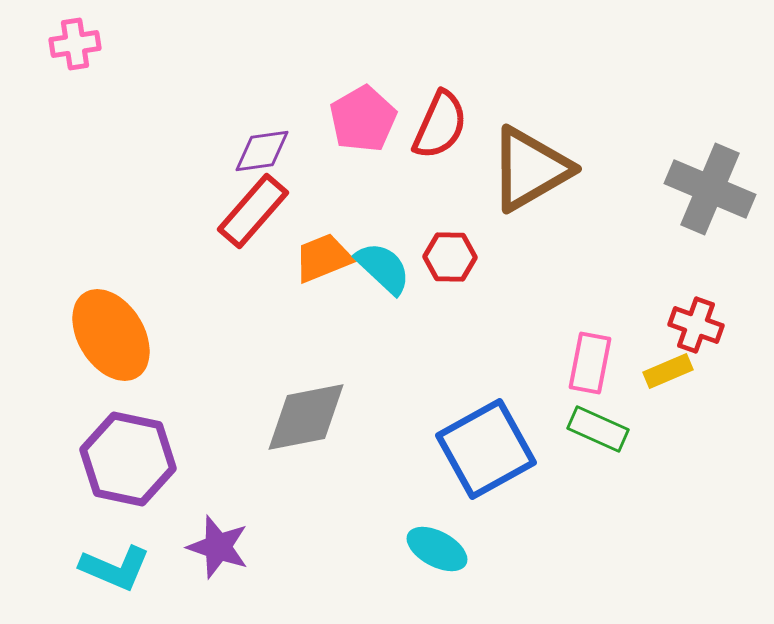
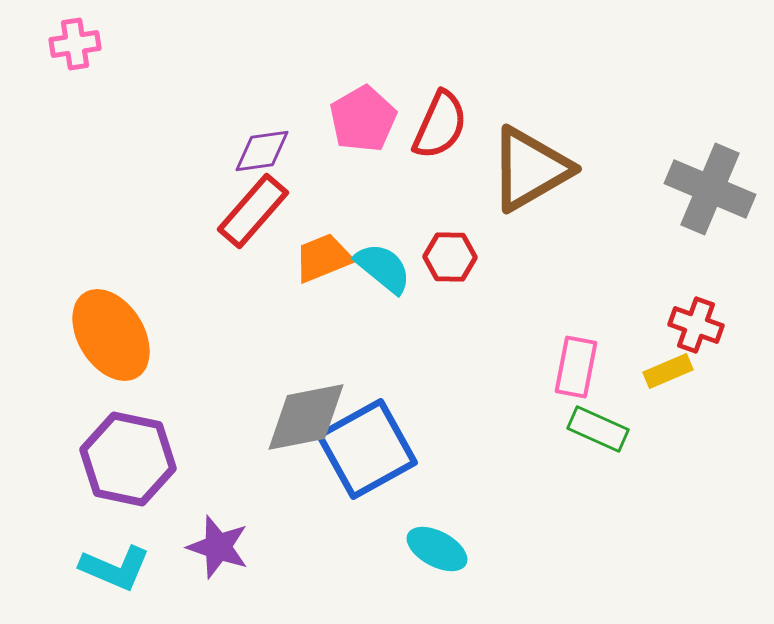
cyan semicircle: rotated 4 degrees counterclockwise
pink rectangle: moved 14 px left, 4 px down
blue square: moved 119 px left
